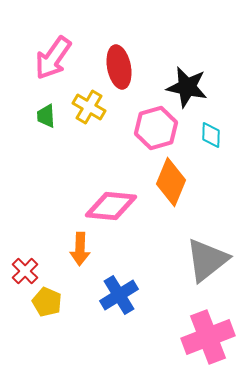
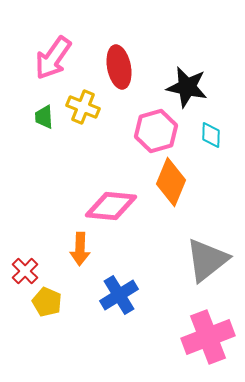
yellow cross: moved 6 px left; rotated 8 degrees counterclockwise
green trapezoid: moved 2 px left, 1 px down
pink hexagon: moved 3 px down
